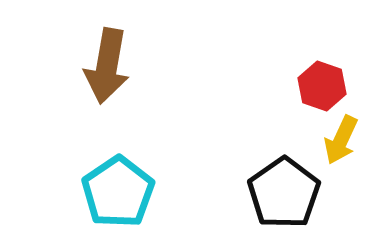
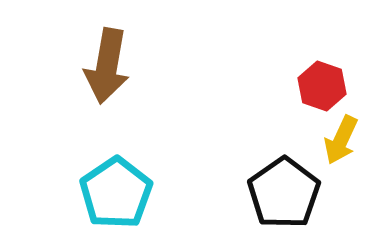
cyan pentagon: moved 2 px left, 1 px down
